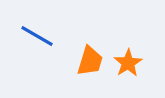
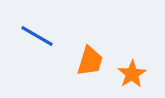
orange star: moved 4 px right, 11 px down
